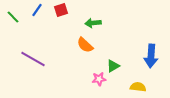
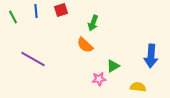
blue line: moved 1 px left, 1 px down; rotated 40 degrees counterclockwise
green line: rotated 16 degrees clockwise
green arrow: rotated 63 degrees counterclockwise
